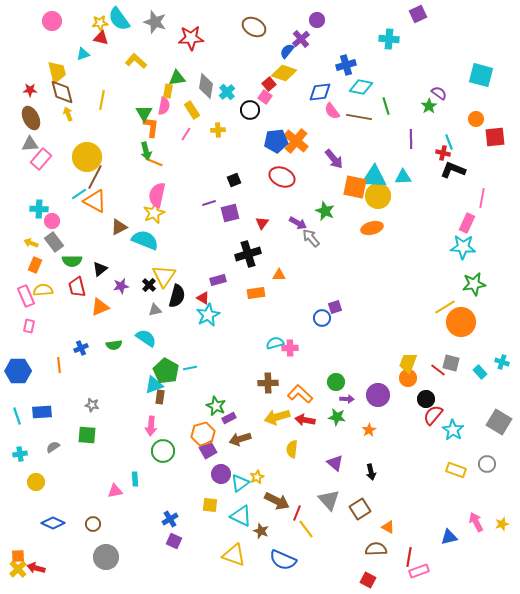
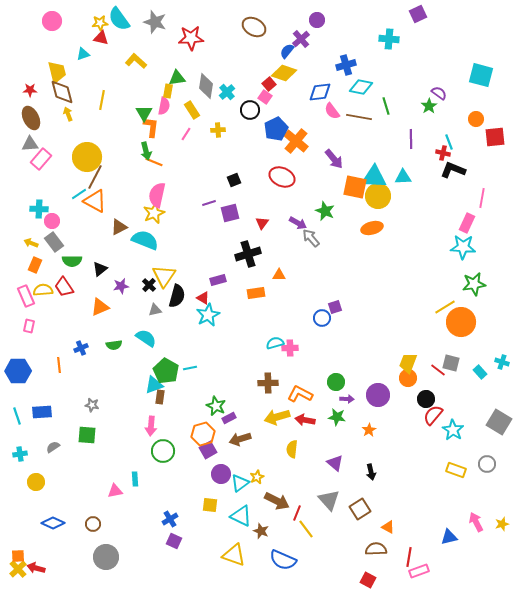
blue pentagon at (276, 141): moved 12 px up; rotated 20 degrees counterclockwise
red trapezoid at (77, 287): moved 13 px left; rotated 20 degrees counterclockwise
orange L-shape at (300, 394): rotated 15 degrees counterclockwise
